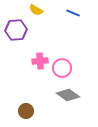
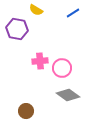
blue line: rotated 56 degrees counterclockwise
purple hexagon: moved 1 px right, 1 px up; rotated 15 degrees clockwise
